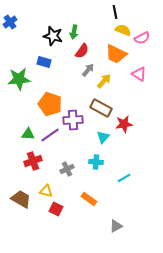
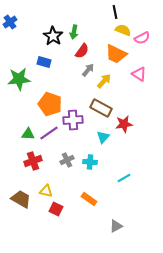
black star: rotated 18 degrees clockwise
purple line: moved 1 px left, 2 px up
cyan cross: moved 6 px left
gray cross: moved 9 px up
